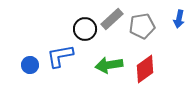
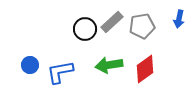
gray rectangle: moved 3 px down
blue L-shape: moved 16 px down
